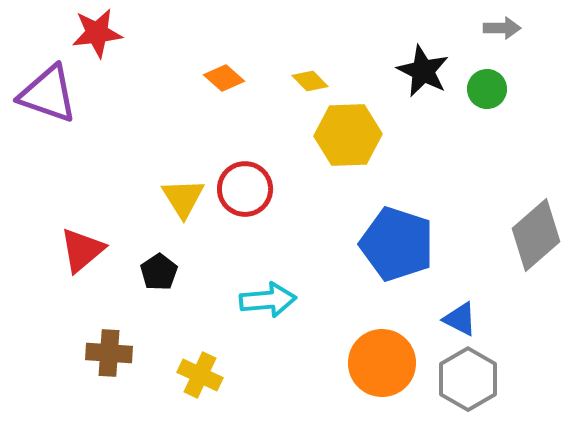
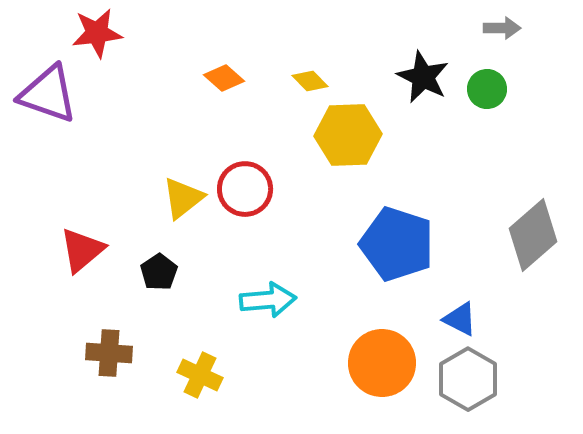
black star: moved 6 px down
yellow triangle: rotated 24 degrees clockwise
gray diamond: moved 3 px left
